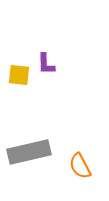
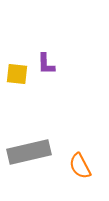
yellow square: moved 2 px left, 1 px up
